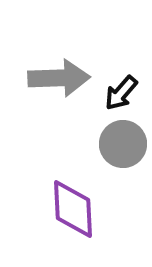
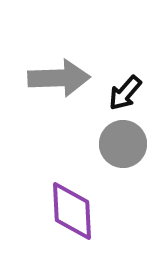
black arrow: moved 4 px right
purple diamond: moved 1 px left, 2 px down
